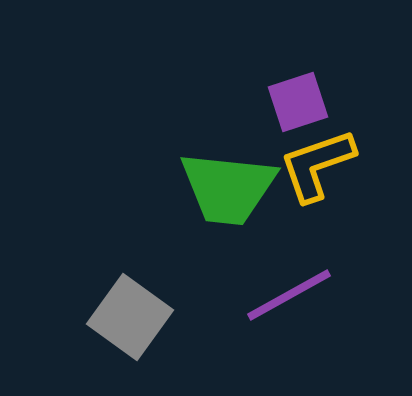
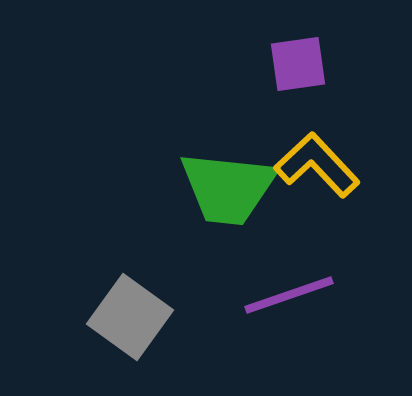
purple square: moved 38 px up; rotated 10 degrees clockwise
yellow L-shape: rotated 66 degrees clockwise
purple line: rotated 10 degrees clockwise
